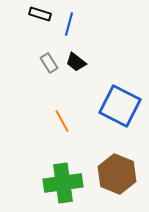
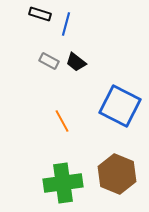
blue line: moved 3 px left
gray rectangle: moved 2 px up; rotated 30 degrees counterclockwise
